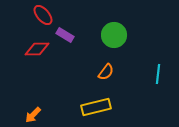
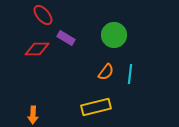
purple rectangle: moved 1 px right, 3 px down
cyan line: moved 28 px left
orange arrow: rotated 42 degrees counterclockwise
